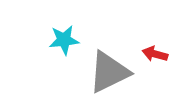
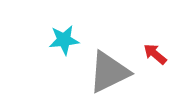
red arrow: rotated 25 degrees clockwise
